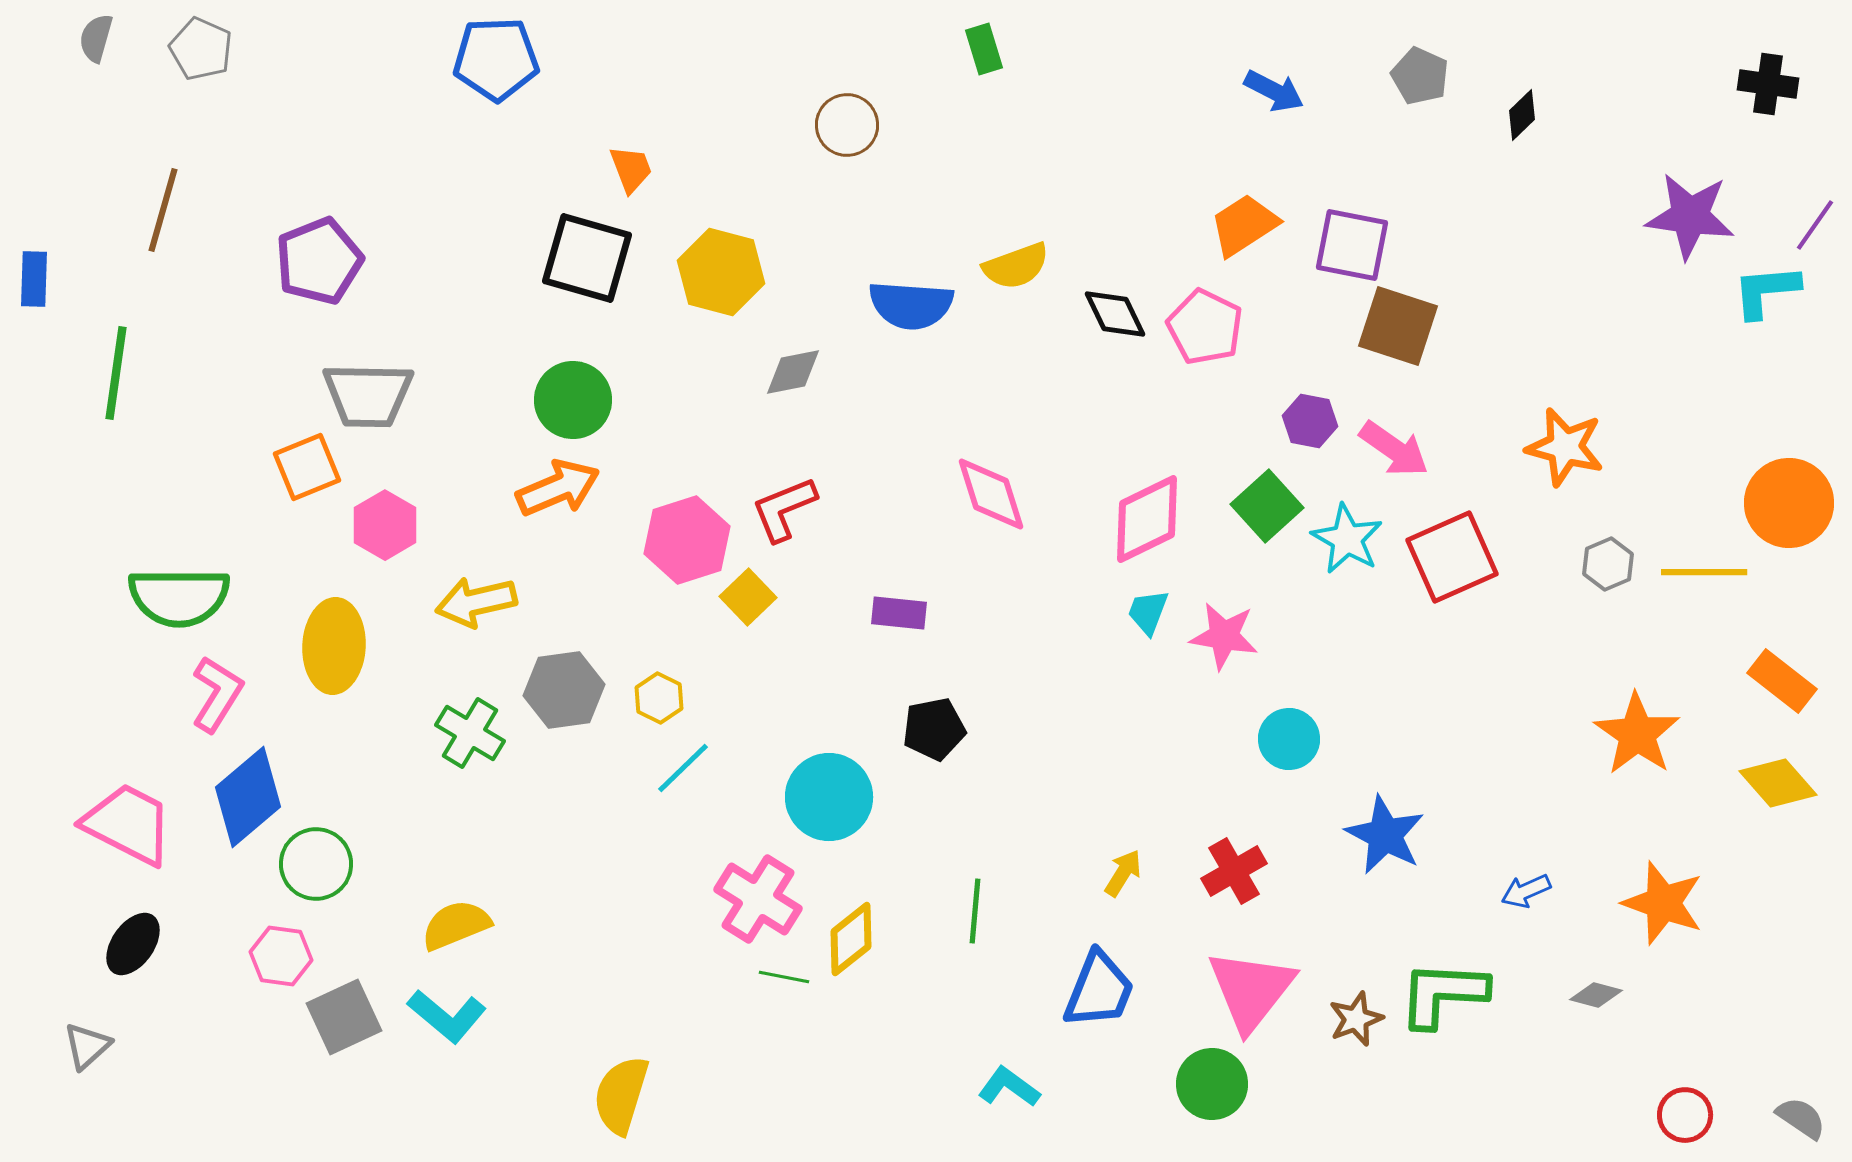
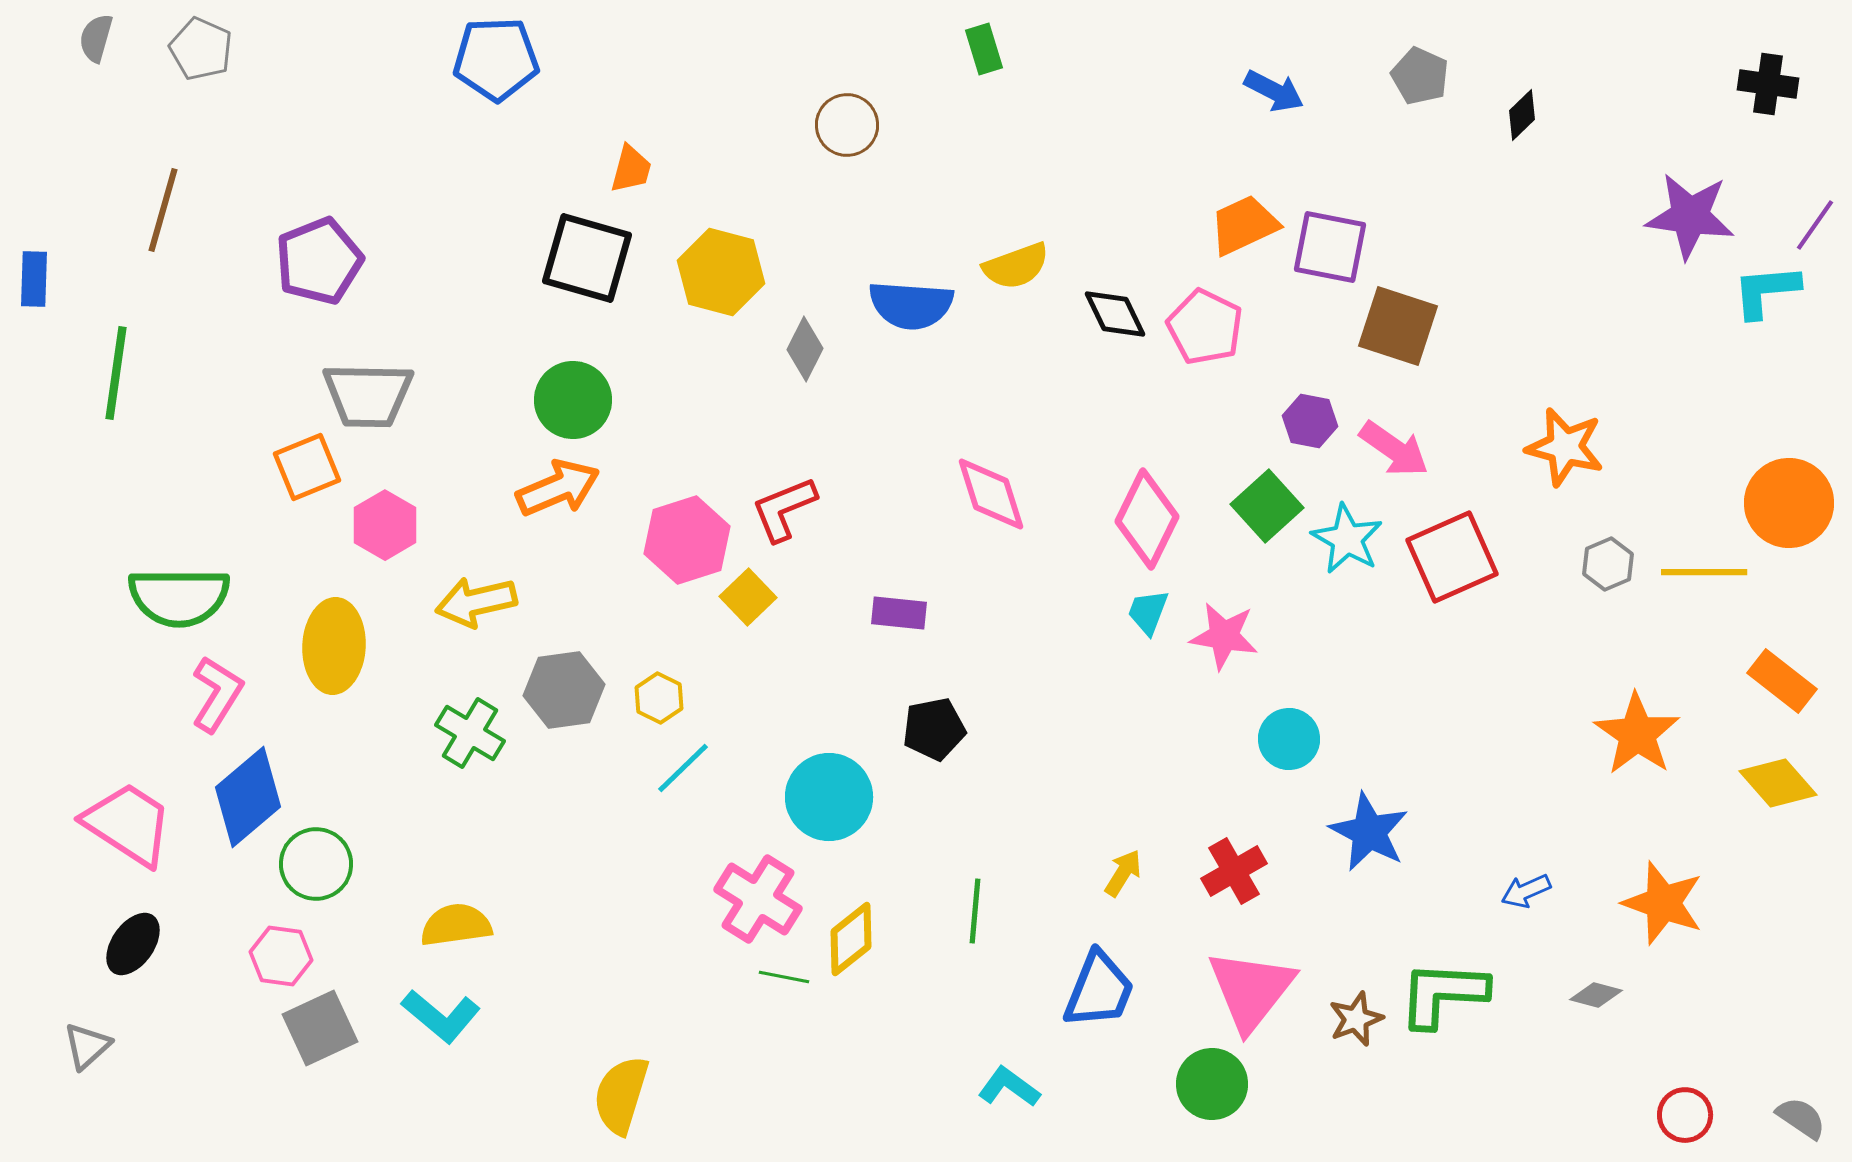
orange trapezoid at (631, 169): rotated 36 degrees clockwise
orange trapezoid at (1244, 225): rotated 8 degrees clockwise
purple square at (1352, 245): moved 22 px left, 2 px down
gray diamond at (793, 372): moved 12 px right, 23 px up; rotated 52 degrees counterclockwise
pink diamond at (1147, 519): rotated 38 degrees counterclockwise
pink trapezoid at (128, 824): rotated 6 degrees clockwise
blue star at (1385, 835): moved 16 px left, 3 px up
yellow semicircle at (456, 925): rotated 14 degrees clockwise
cyan L-shape at (447, 1016): moved 6 px left
gray square at (344, 1017): moved 24 px left, 11 px down
